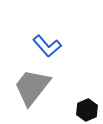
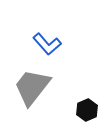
blue L-shape: moved 2 px up
